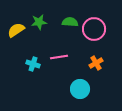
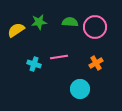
pink circle: moved 1 px right, 2 px up
cyan cross: moved 1 px right
